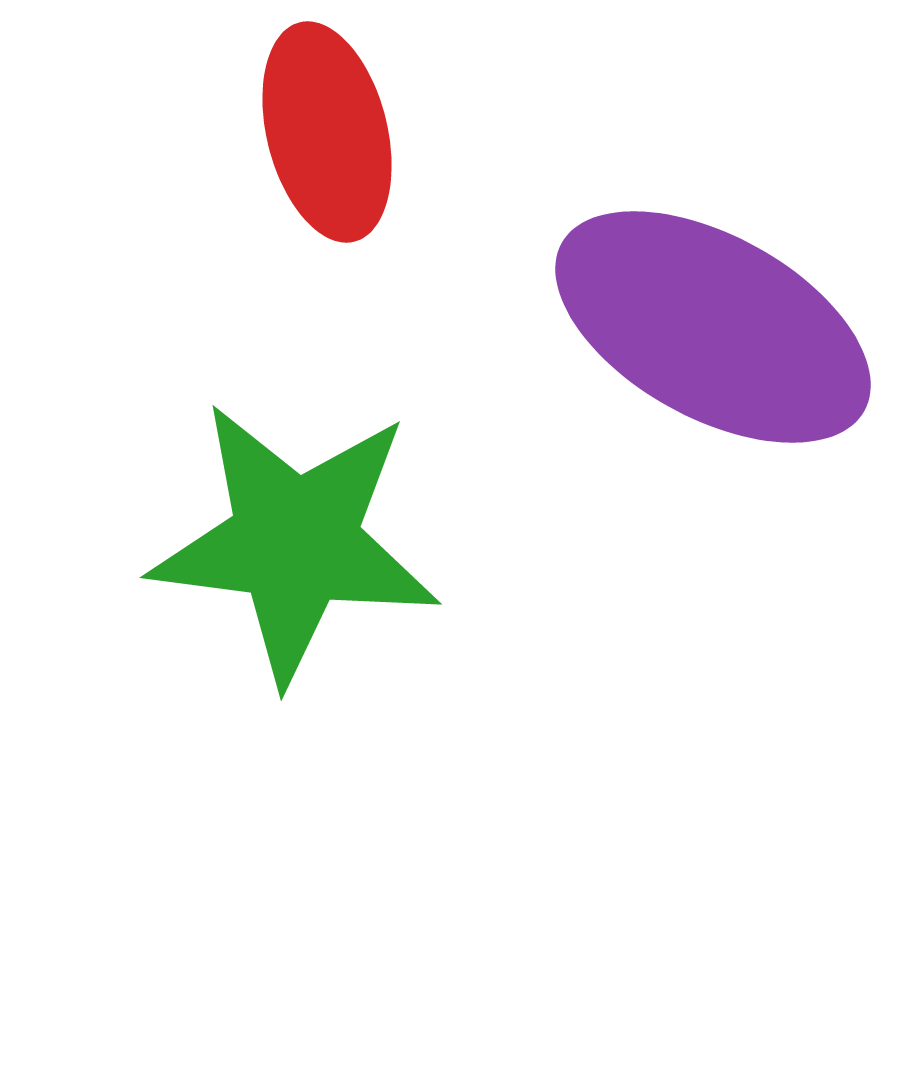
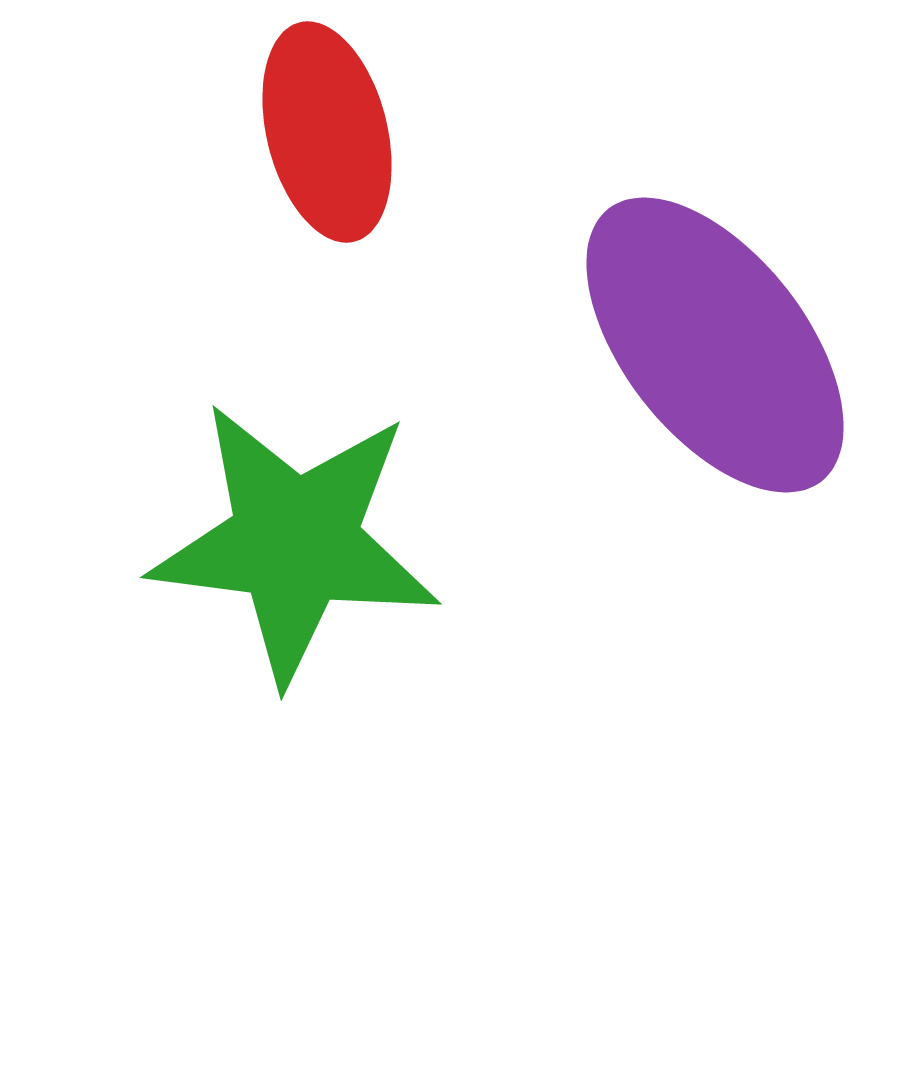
purple ellipse: moved 2 px right, 18 px down; rotated 23 degrees clockwise
